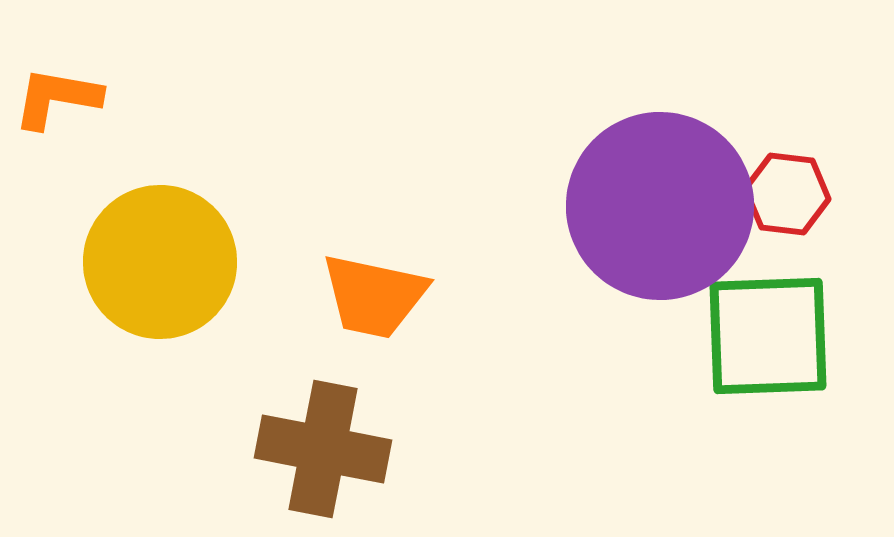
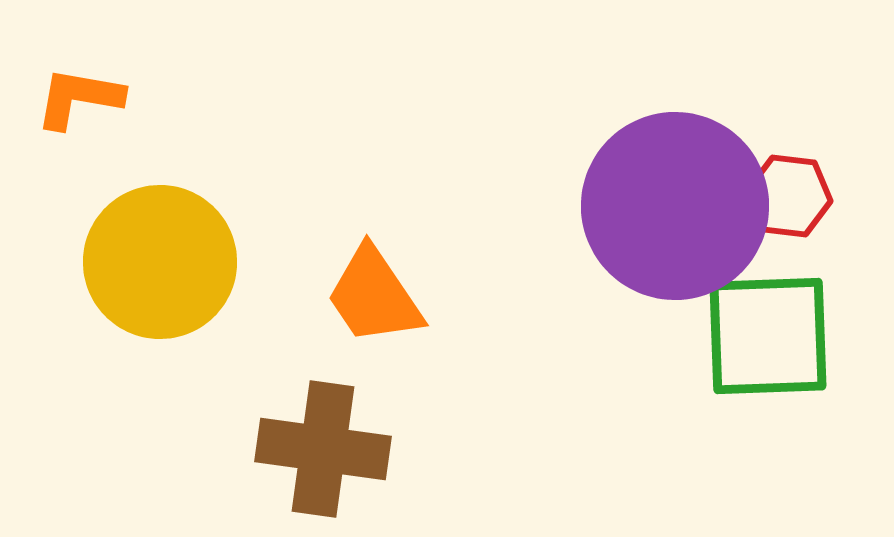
orange L-shape: moved 22 px right
red hexagon: moved 2 px right, 2 px down
purple circle: moved 15 px right
orange trapezoid: rotated 44 degrees clockwise
brown cross: rotated 3 degrees counterclockwise
